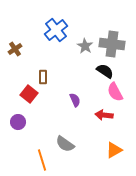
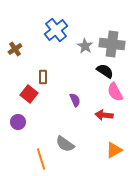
orange line: moved 1 px left, 1 px up
